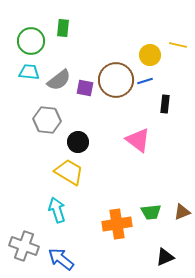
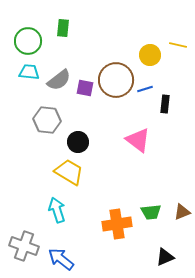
green circle: moved 3 px left
blue line: moved 8 px down
